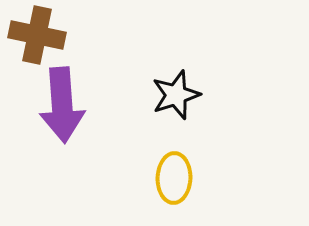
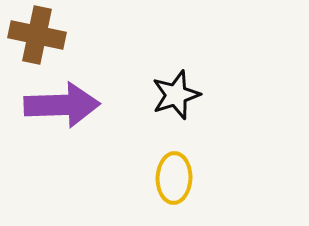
purple arrow: rotated 88 degrees counterclockwise
